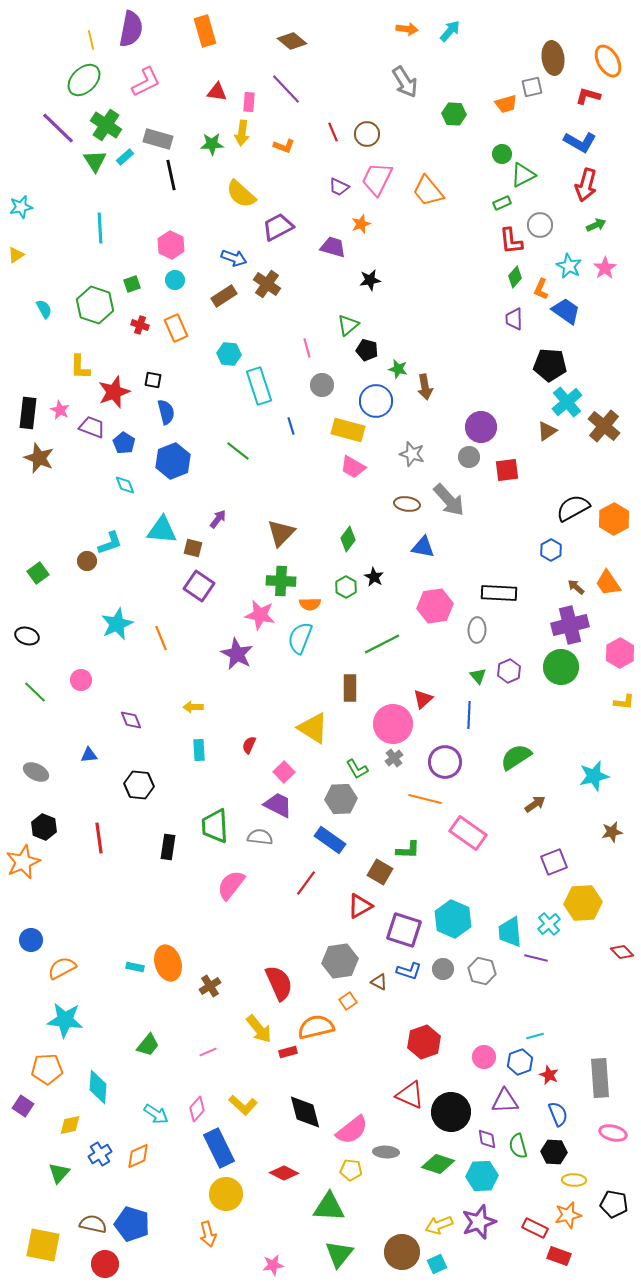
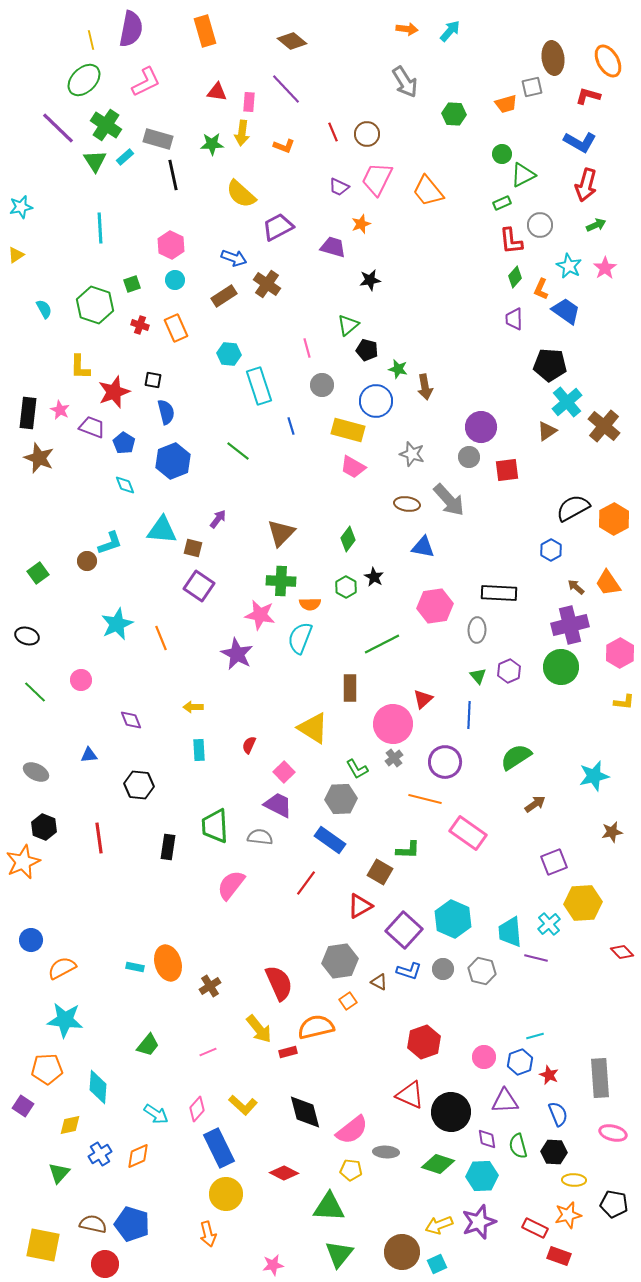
black line at (171, 175): moved 2 px right
purple square at (404, 930): rotated 24 degrees clockwise
